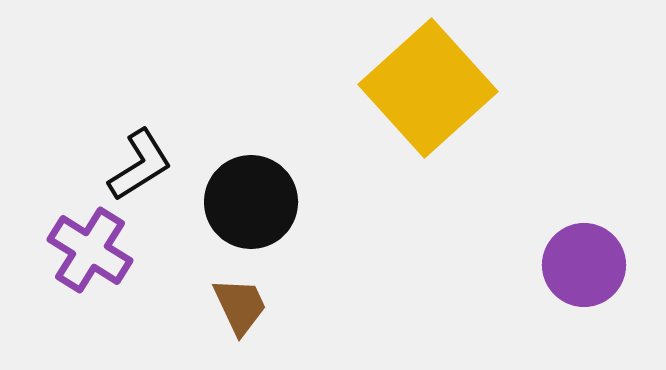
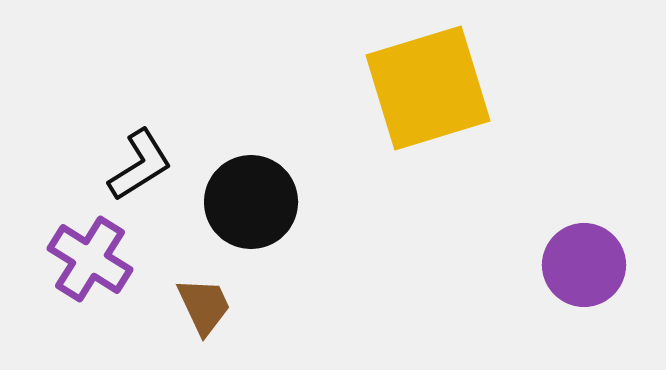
yellow square: rotated 25 degrees clockwise
purple cross: moved 9 px down
brown trapezoid: moved 36 px left
